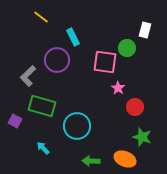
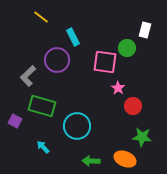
red circle: moved 2 px left, 1 px up
green star: rotated 12 degrees counterclockwise
cyan arrow: moved 1 px up
